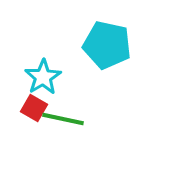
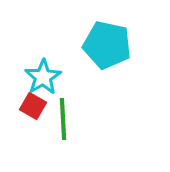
red square: moved 1 px left, 2 px up
green line: rotated 75 degrees clockwise
